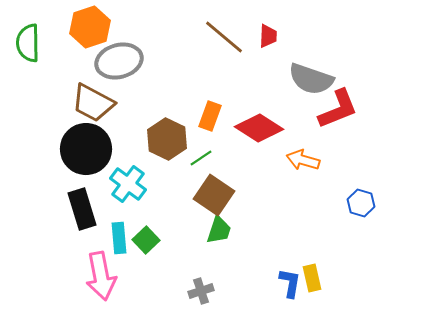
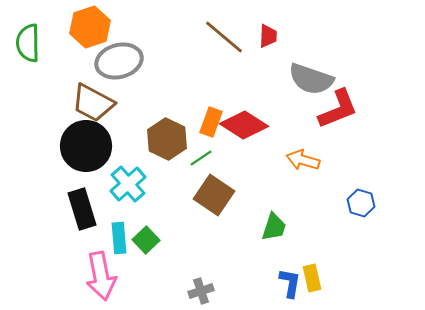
orange rectangle: moved 1 px right, 6 px down
red diamond: moved 15 px left, 3 px up
black circle: moved 3 px up
cyan cross: rotated 12 degrees clockwise
green trapezoid: moved 55 px right, 3 px up
